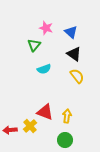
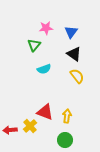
pink star: rotated 24 degrees counterclockwise
blue triangle: rotated 24 degrees clockwise
